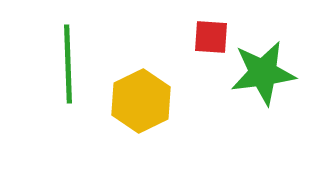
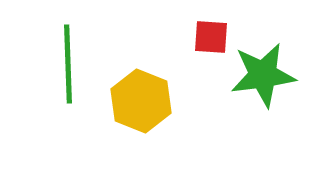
green star: moved 2 px down
yellow hexagon: rotated 12 degrees counterclockwise
